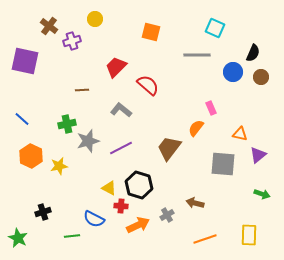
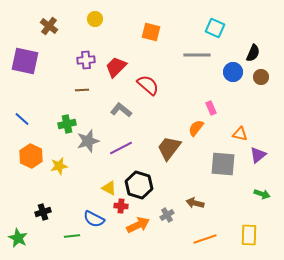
purple cross: moved 14 px right, 19 px down; rotated 12 degrees clockwise
